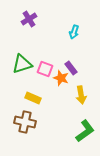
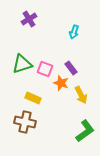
orange star: moved 5 px down
yellow arrow: rotated 18 degrees counterclockwise
